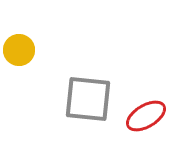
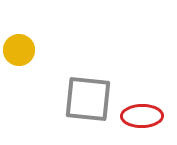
red ellipse: moved 4 px left; rotated 30 degrees clockwise
